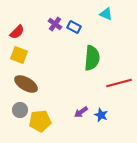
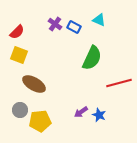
cyan triangle: moved 7 px left, 6 px down
green semicircle: rotated 20 degrees clockwise
brown ellipse: moved 8 px right
blue star: moved 2 px left
